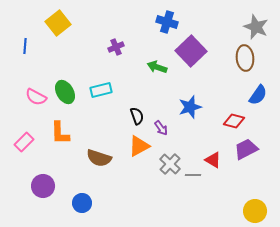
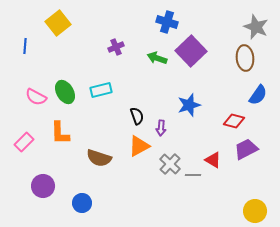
green arrow: moved 9 px up
blue star: moved 1 px left, 2 px up
purple arrow: rotated 42 degrees clockwise
